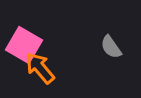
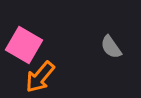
orange arrow: moved 9 px down; rotated 100 degrees counterclockwise
